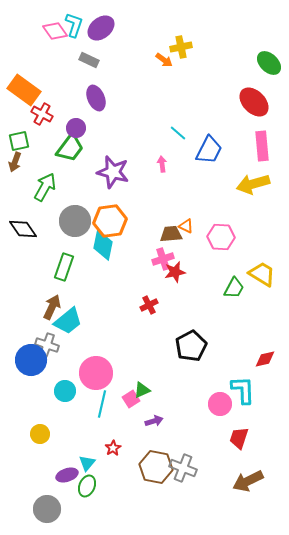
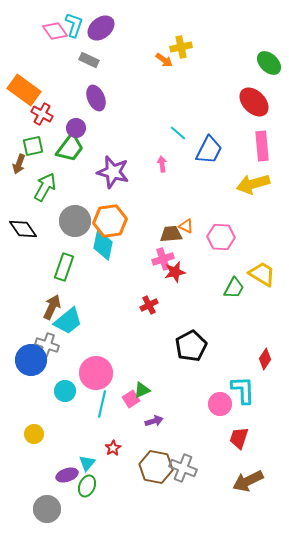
green square at (19, 141): moved 14 px right, 5 px down
brown arrow at (15, 162): moved 4 px right, 2 px down
red diamond at (265, 359): rotated 45 degrees counterclockwise
yellow circle at (40, 434): moved 6 px left
